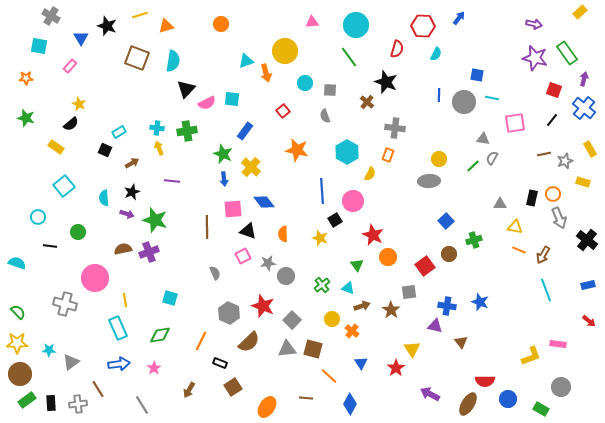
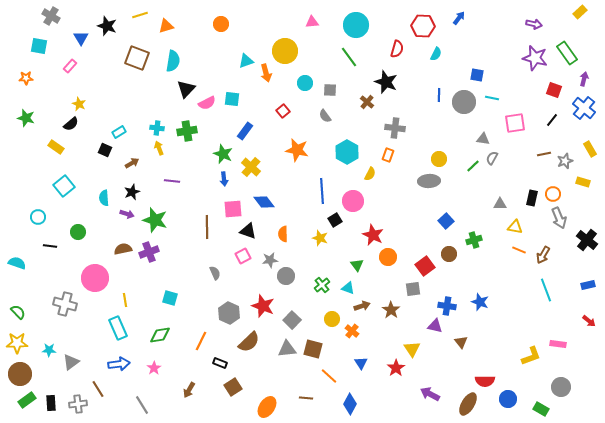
gray semicircle at (325, 116): rotated 16 degrees counterclockwise
gray star at (268, 263): moved 2 px right, 3 px up
gray square at (409, 292): moved 4 px right, 3 px up
